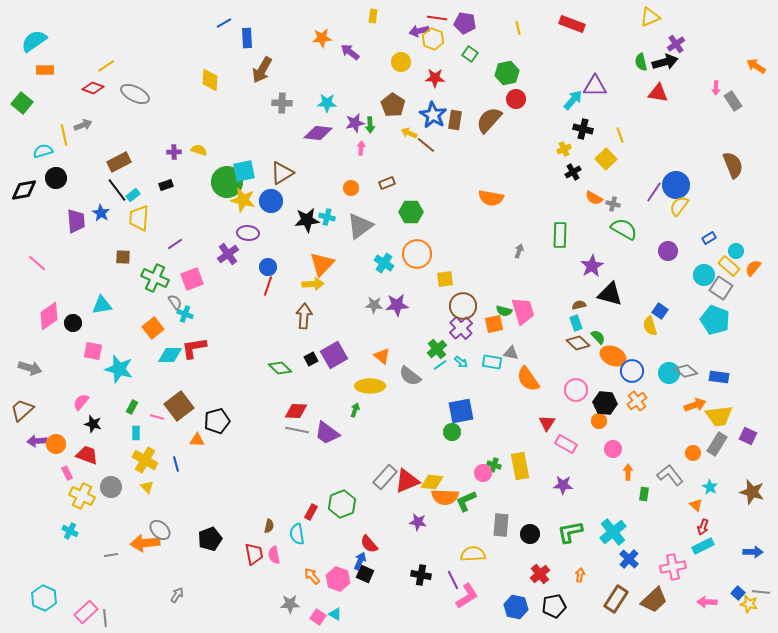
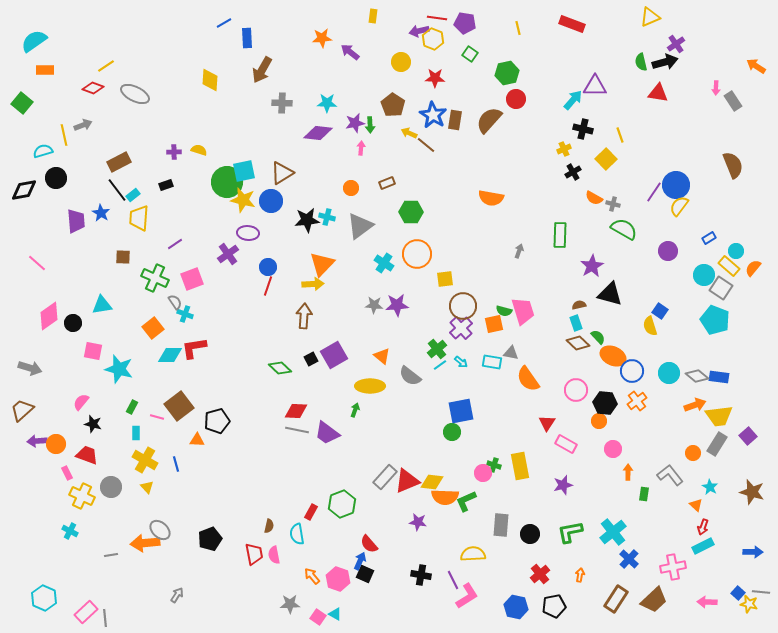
gray diamond at (686, 371): moved 11 px right, 5 px down
purple square at (748, 436): rotated 24 degrees clockwise
purple star at (563, 485): rotated 18 degrees counterclockwise
